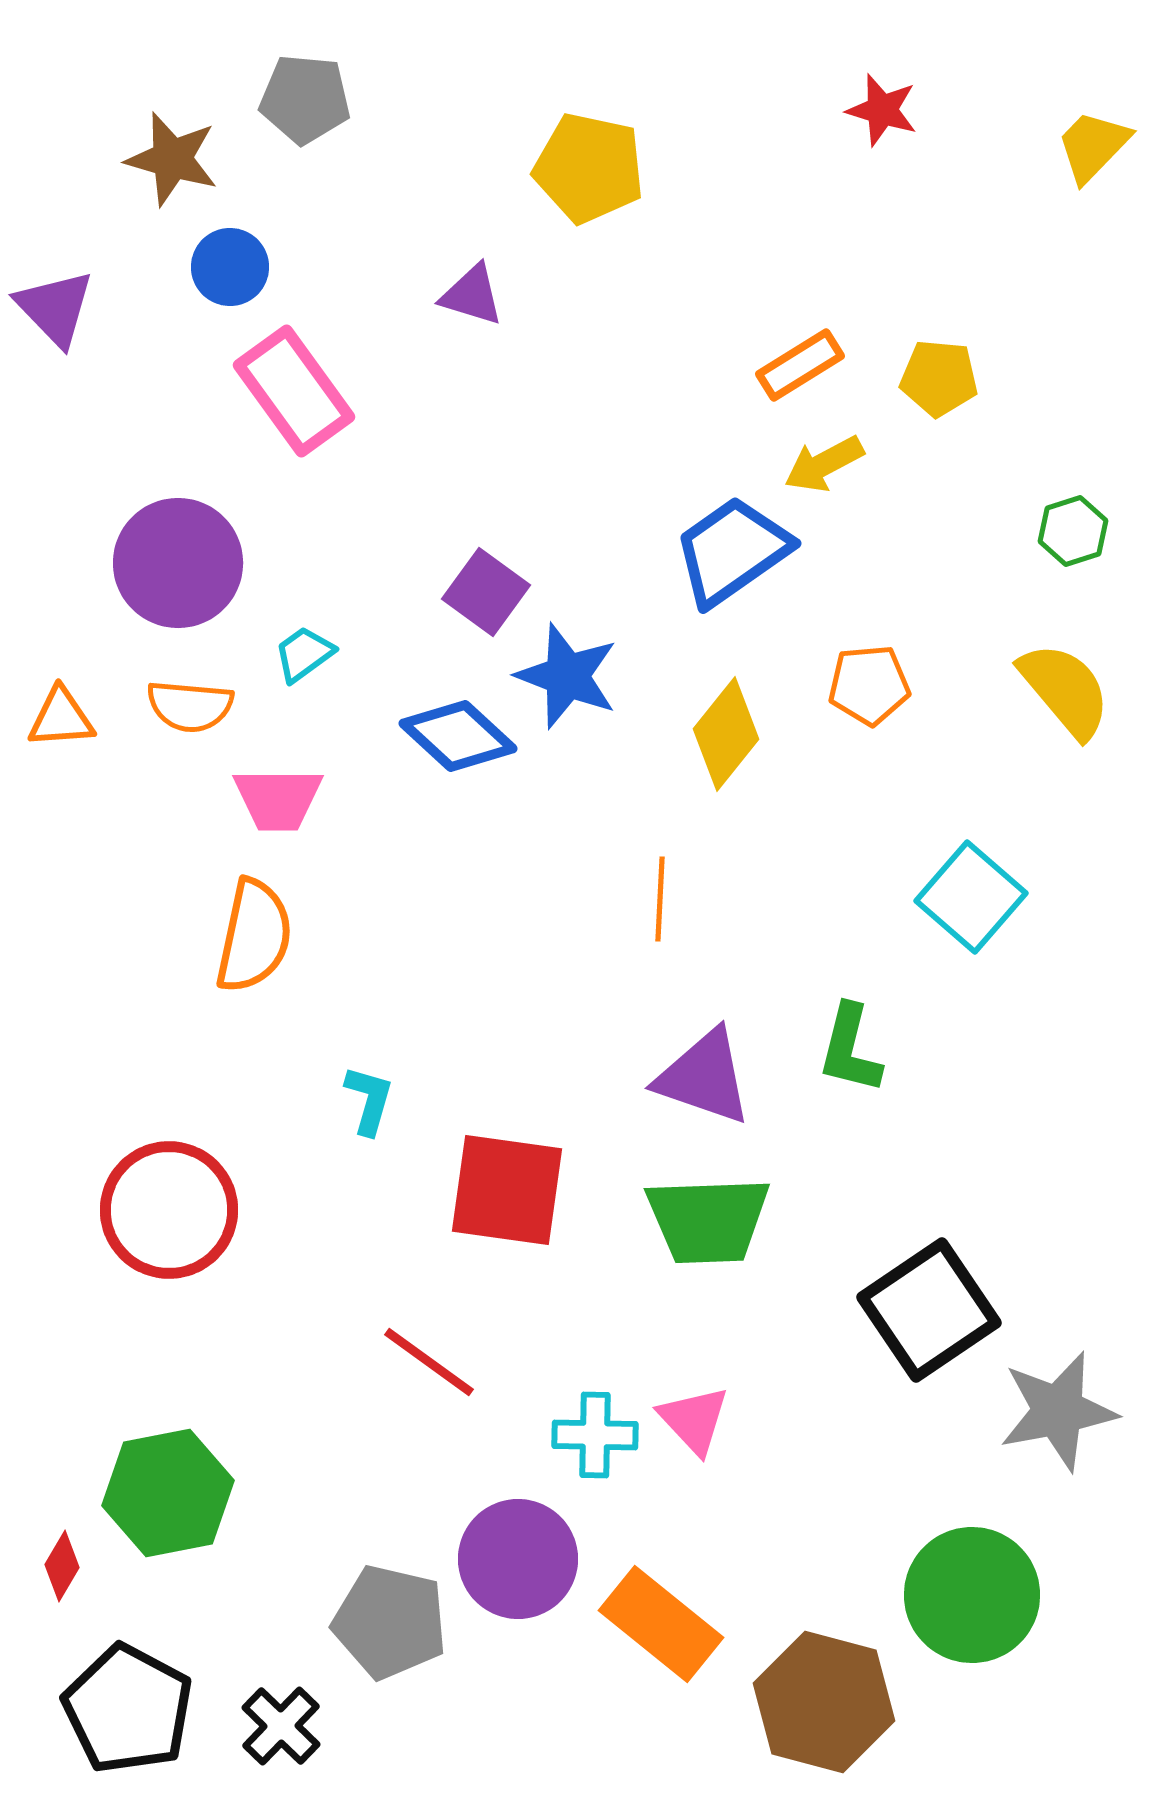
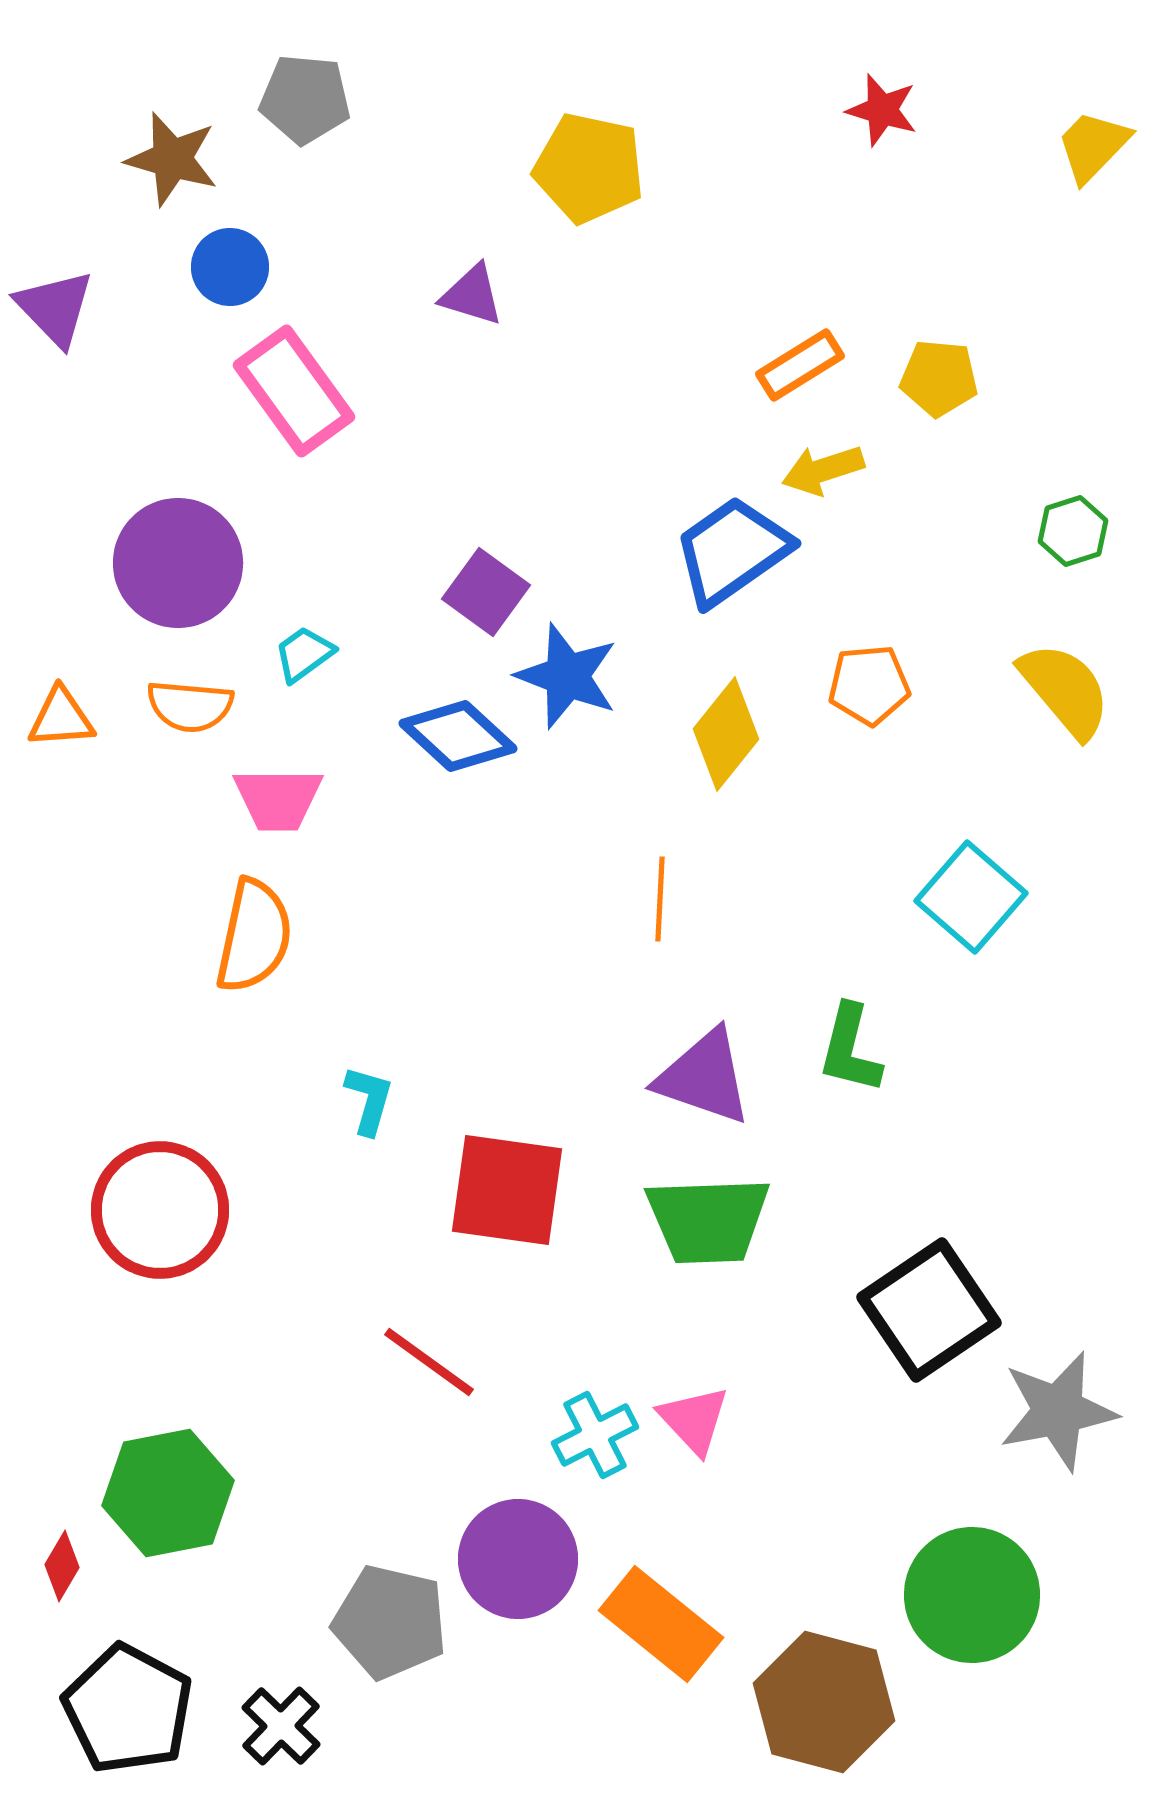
yellow arrow at (824, 464): moved 1 px left, 6 px down; rotated 10 degrees clockwise
red circle at (169, 1210): moved 9 px left
cyan cross at (595, 1435): rotated 28 degrees counterclockwise
